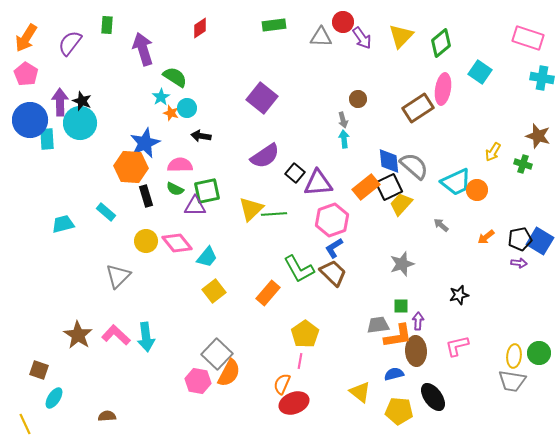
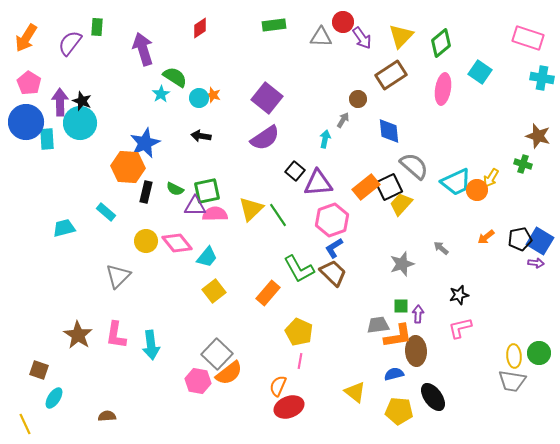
green rectangle at (107, 25): moved 10 px left, 2 px down
pink pentagon at (26, 74): moved 3 px right, 9 px down
cyan star at (161, 97): moved 3 px up
purple square at (262, 98): moved 5 px right
cyan circle at (187, 108): moved 12 px right, 10 px up
brown rectangle at (418, 108): moved 27 px left, 33 px up
orange star at (171, 113): moved 42 px right, 18 px up
blue circle at (30, 120): moved 4 px left, 2 px down
gray arrow at (343, 120): rotated 133 degrees counterclockwise
cyan arrow at (344, 139): moved 19 px left; rotated 18 degrees clockwise
yellow arrow at (493, 152): moved 2 px left, 26 px down
purple semicircle at (265, 156): moved 18 px up
blue diamond at (389, 161): moved 30 px up
pink semicircle at (180, 165): moved 35 px right, 49 px down
orange hexagon at (131, 167): moved 3 px left
black square at (295, 173): moved 2 px up
black rectangle at (146, 196): moved 4 px up; rotated 30 degrees clockwise
green line at (274, 214): moved 4 px right, 1 px down; rotated 60 degrees clockwise
cyan trapezoid at (63, 224): moved 1 px right, 4 px down
gray arrow at (441, 225): moved 23 px down
purple arrow at (519, 263): moved 17 px right
purple arrow at (418, 321): moved 7 px up
yellow pentagon at (305, 334): moved 6 px left, 2 px up; rotated 12 degrees counterclockwise
pink L-shape at (116, 335): rotated 124 degrees counterclockwise
cyan arrow at (146, 337): moved 5 px right, 8 px down
pink L-shape at (457, 346): moved 3 px right, 18 px up
yellow ellipse at (514, 356): rotated 10 degrees counterclockwise
orange semicircle at (229, 373): rotated 24 degrees clockwise
orange semicircle at (282, 384): moved 4 px left, 2 px down
yellow triangle at (360, 392): moved 5 px left
red ellipse at (294, 403): moved 5 px left, 4 px down
